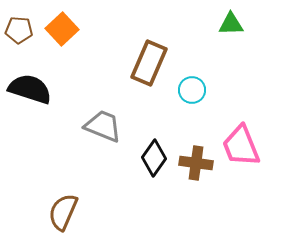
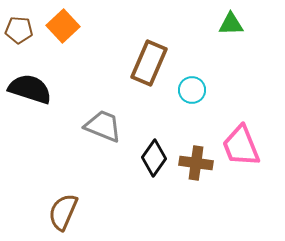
orange square: moved 1 px right, 3 px up
